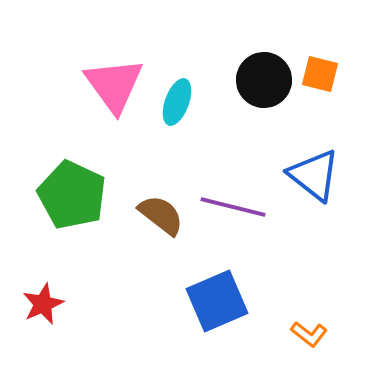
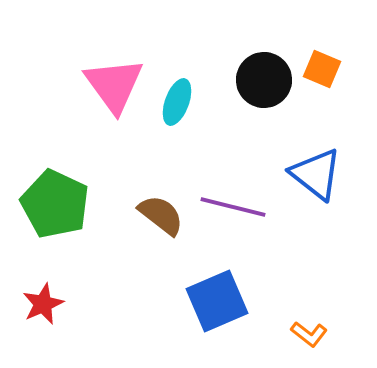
orange square: moved 2 px right, 5 px up; rotated 9 degrees clockwise
blue triangle: moved 2 px right, 1 px up
green pentagon: moved 17 px left, 9 px down
